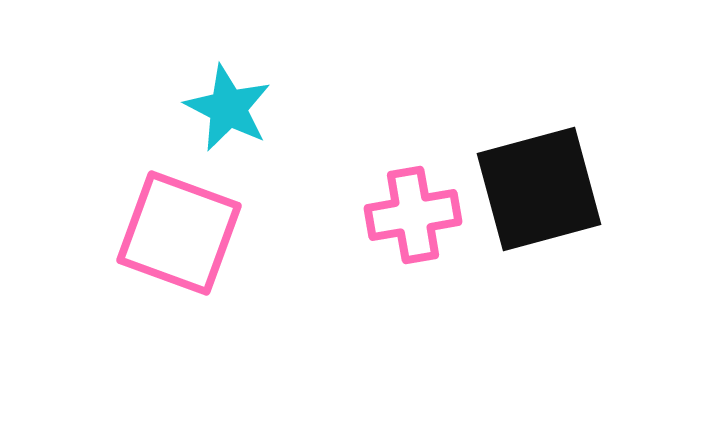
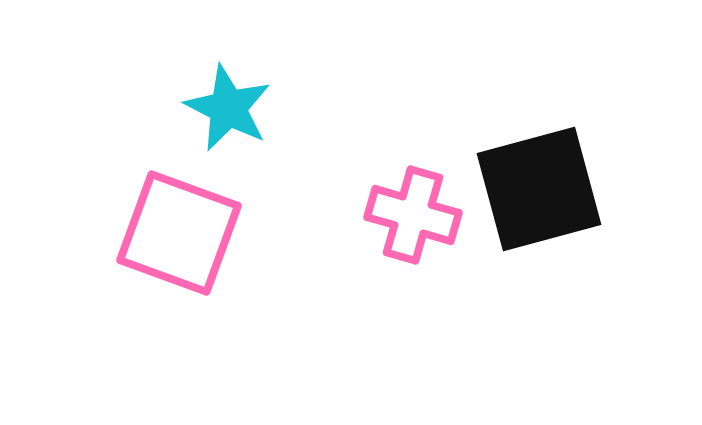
pink cross: rotated 26 degrees clockwise
